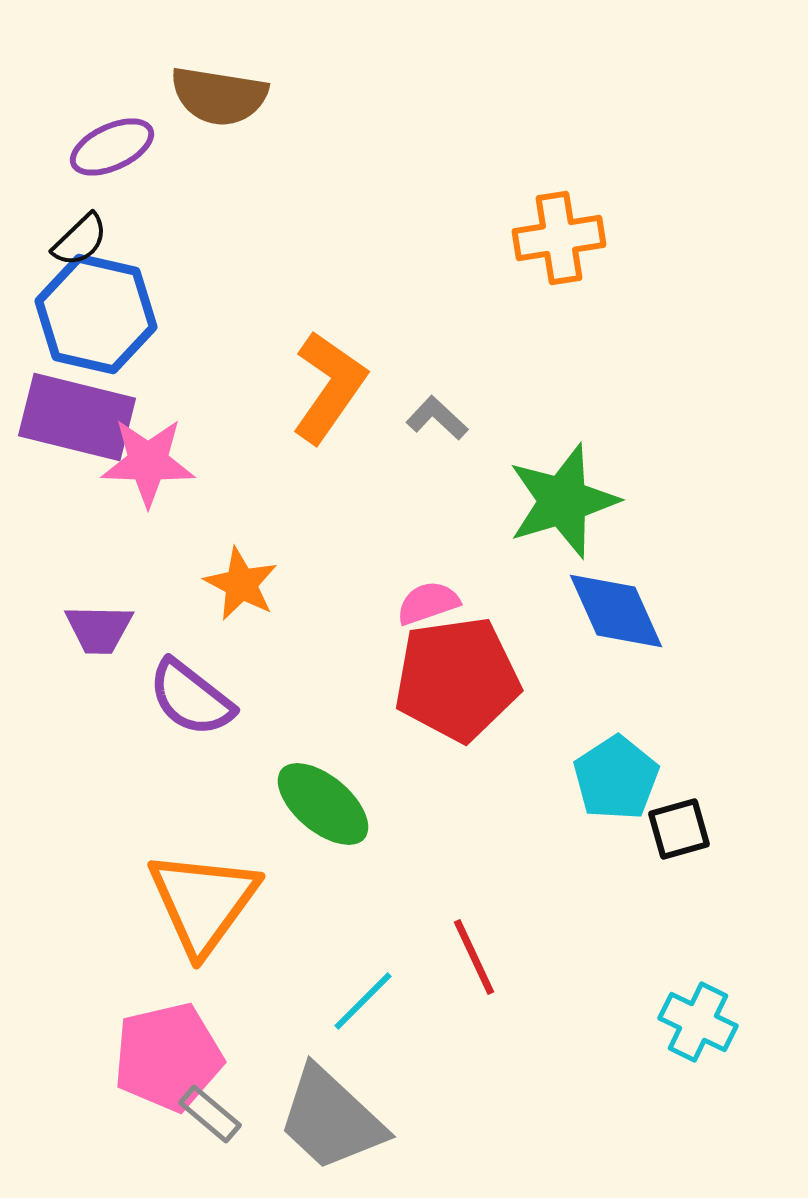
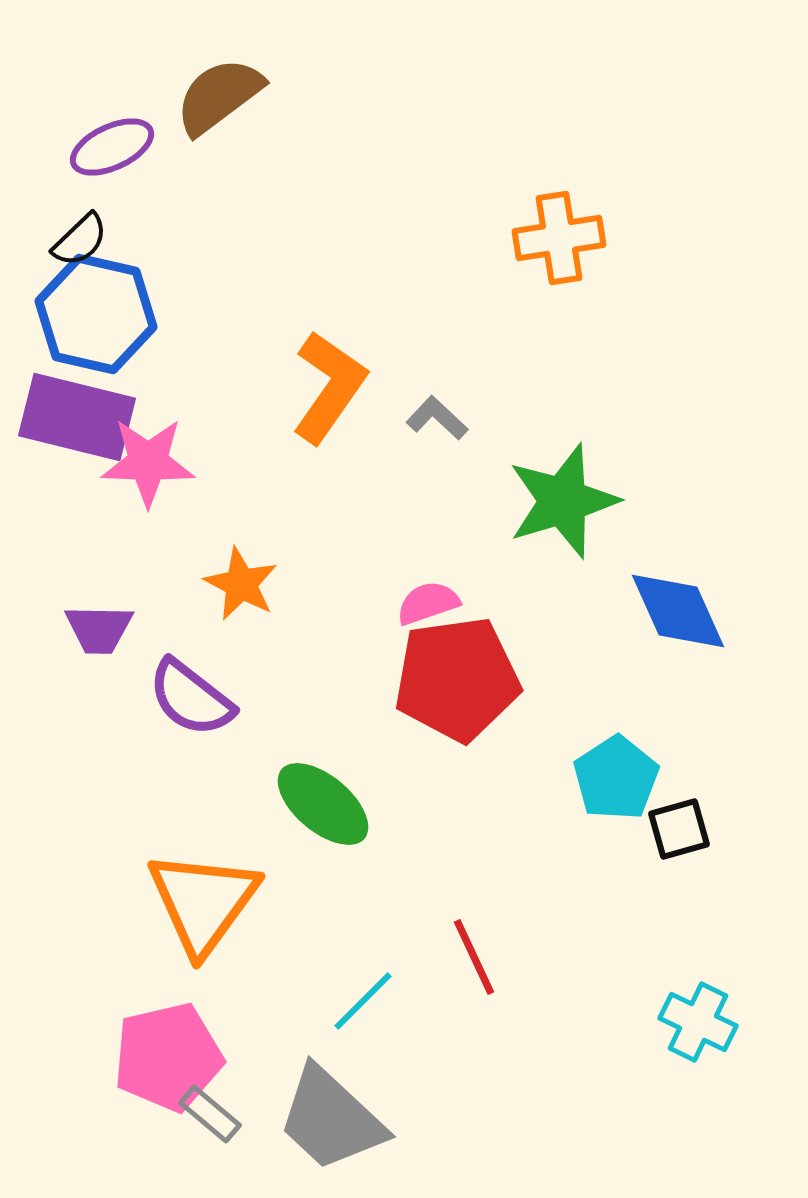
brown semicircle: rotated 134 degrees clockwise
blue diamond: moved 62 px right
